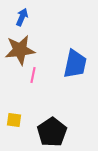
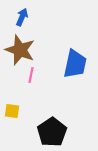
brown star: rotated 28 degrees clockwise
pink line: moved 2 px left
yellow square: moved 2 px left, 9 px up
